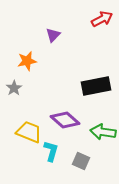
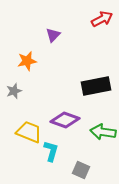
gray star: moved 3 px down; rotated 14 degrees clockwise
purple diamond: rotated 20 degrees counterclockwise
gray square: moved 9 px down
